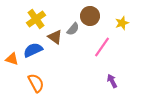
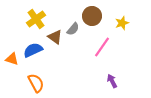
brown circle: moved 2 px right
